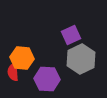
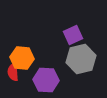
purple square: moved 2 px right
gray hexagon: rotated 12 degrees clockwise
purple hexagon: moved 1 px left, 1 px down
